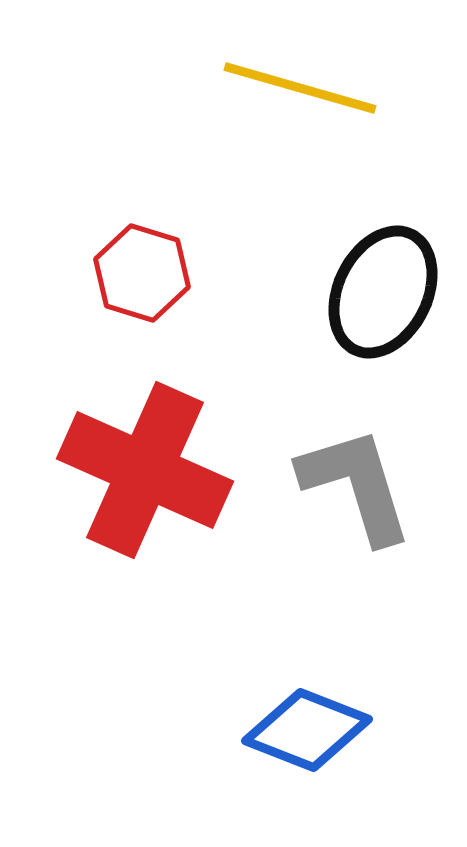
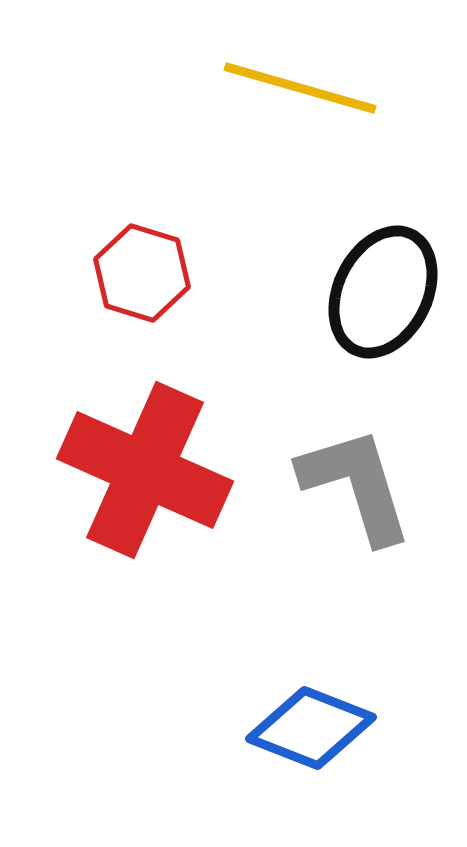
blue diamond: moved 4 px right, 2 px up
